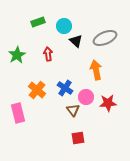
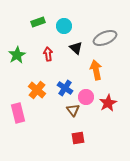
black triangle: moved 7 px down
red star: rotated 24 degrees counterclockwise
